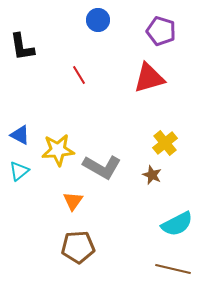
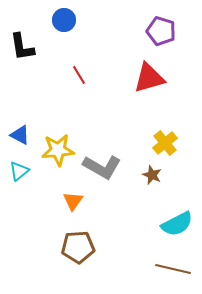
blue circle: moved 34 px left
